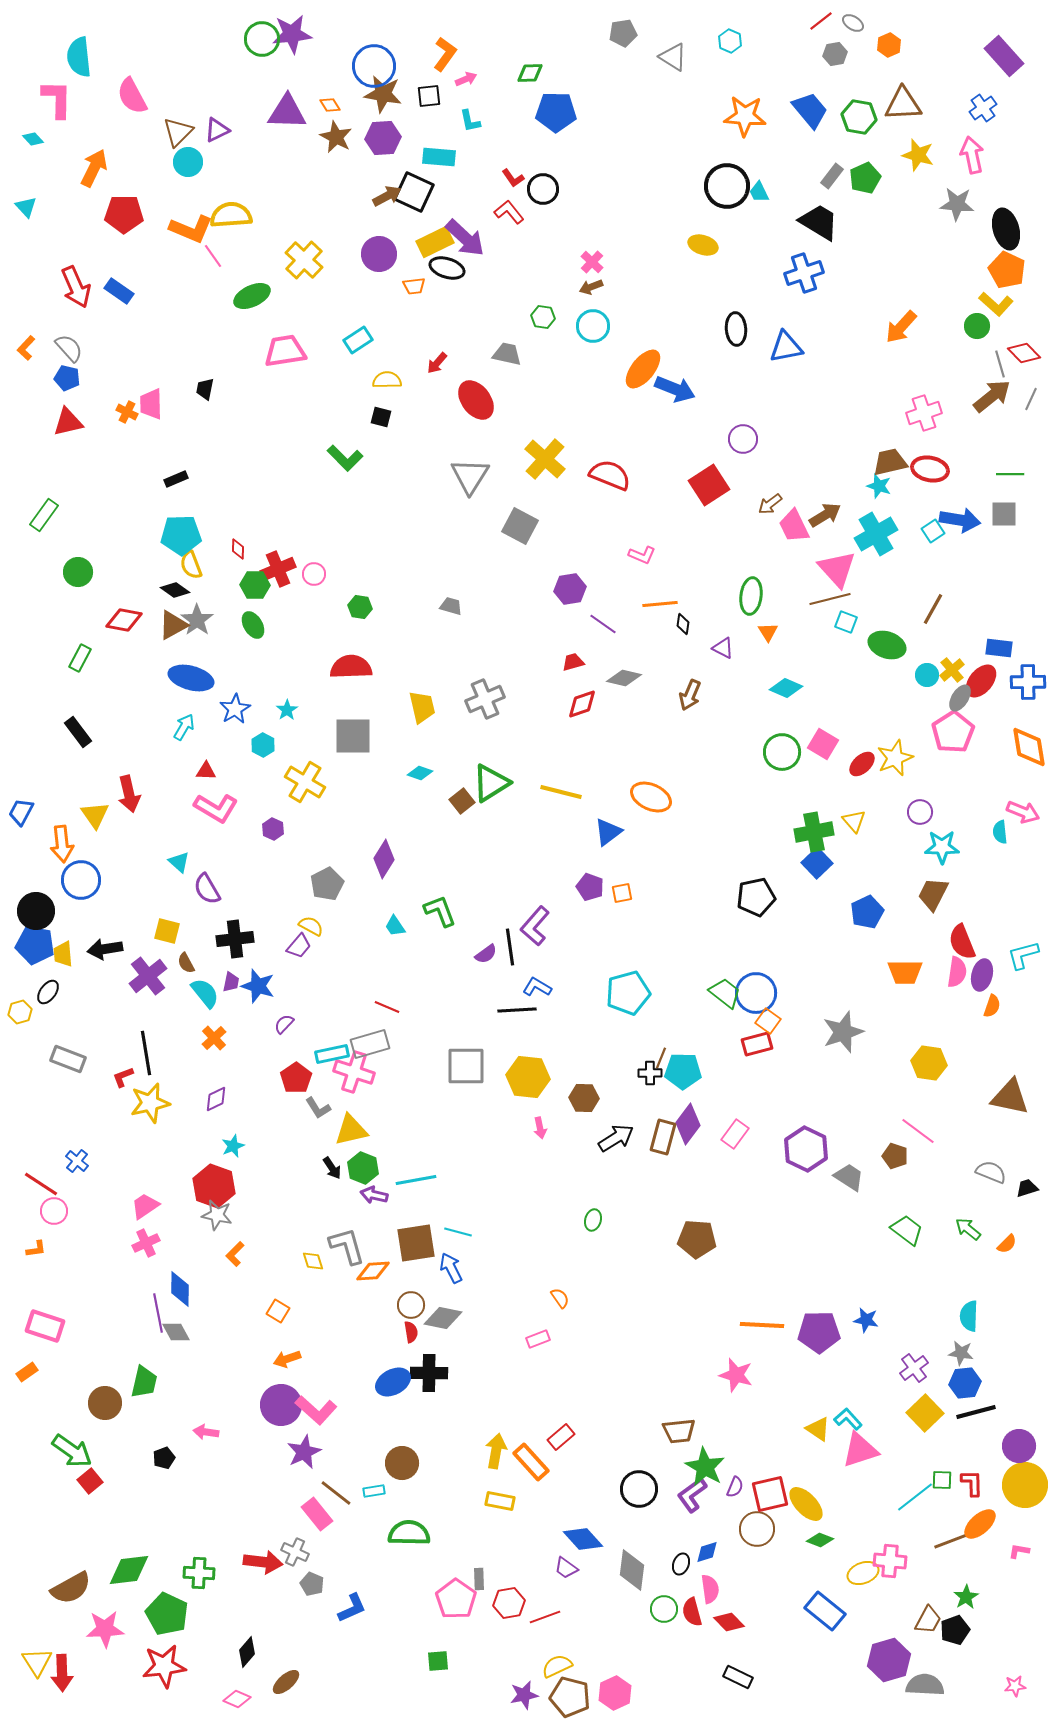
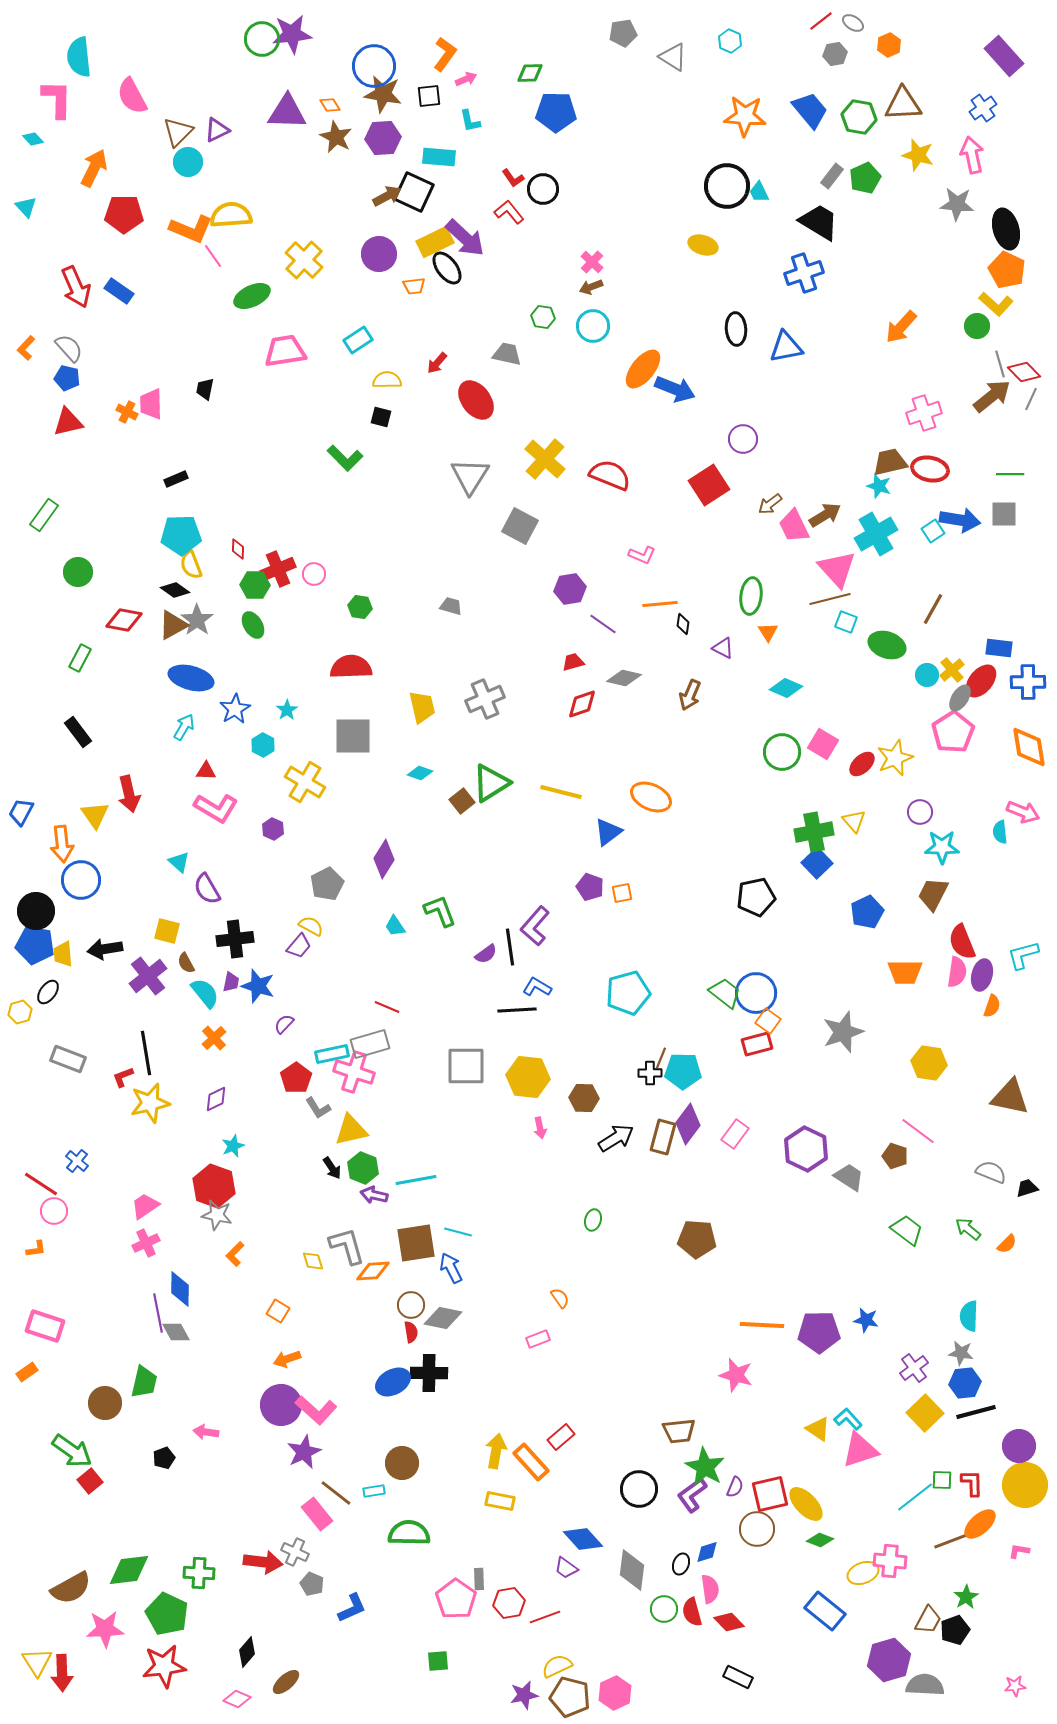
black ellipse at (447, 268): rotated 36 degrees clockwise
red diamond at (1024, 353): moved 19 px down
